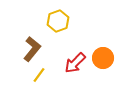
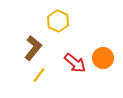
yellow hexagon: rotated 15 degrees counterclockwise
brown L-shape: moved 1 px right, 1 px up
red arrow: rotated 95 degrees counterclockwise
